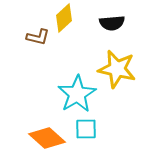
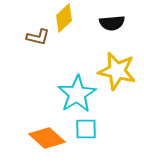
yellow star: moved 2 px down
